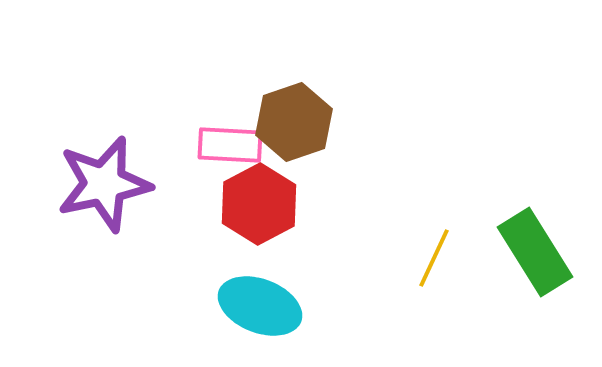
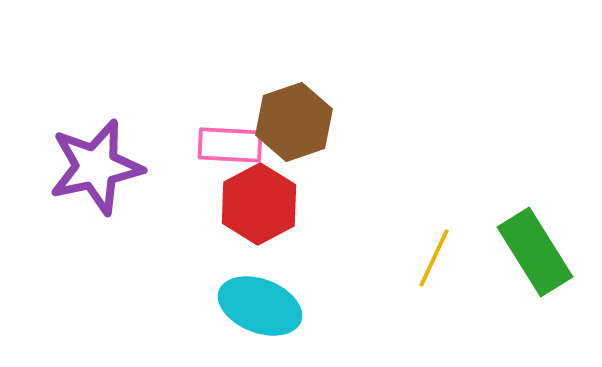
purple star: moved 8 px left, 17 px up
